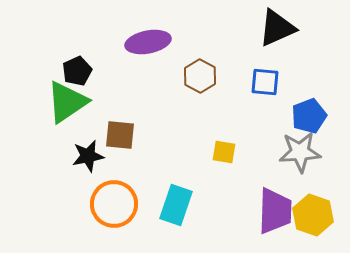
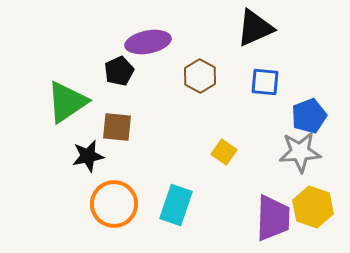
black triangle: moved 22 px left
black pentagon: moved 42 px right
brown square: moved 3 px left, 8 px up
yellow square: rotated 25 degrees clockwise
purple trapezoid: moved 2 px left, 7 px down
yellow hexagon: moved 8 px up
